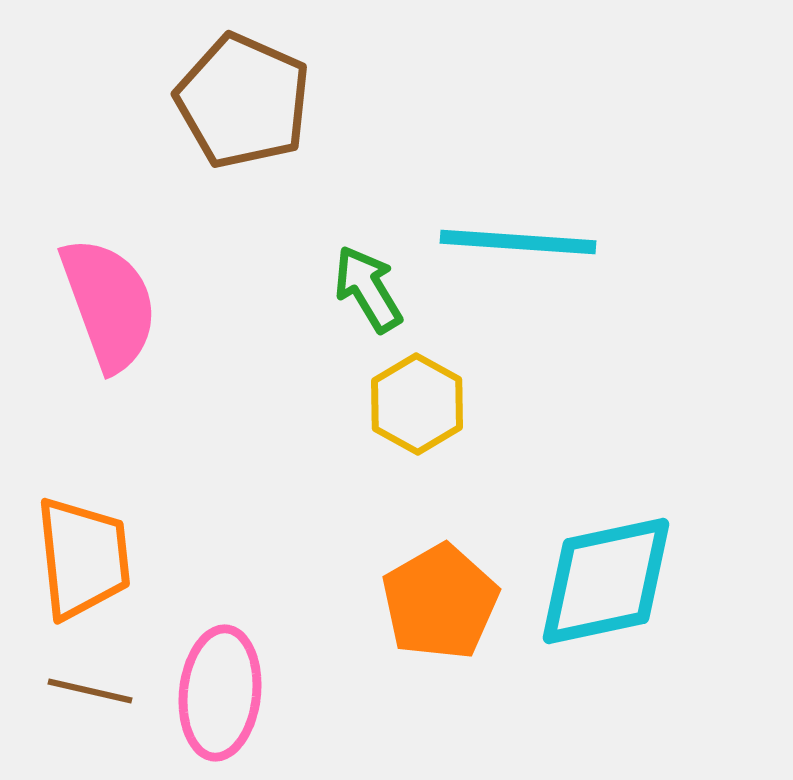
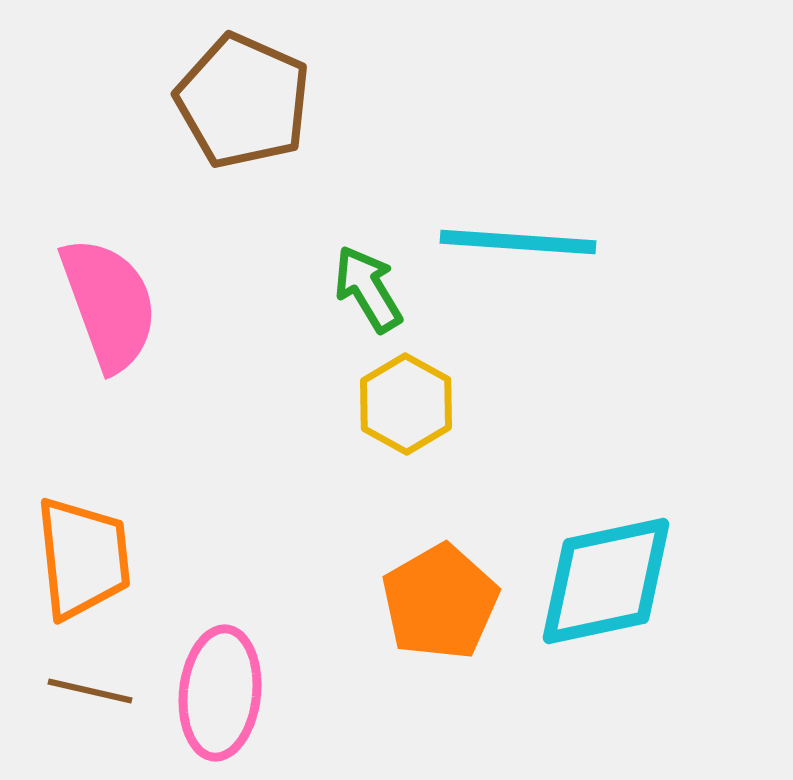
yellow hexagon: moved 11 px left
